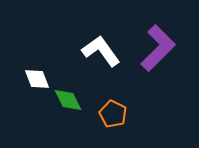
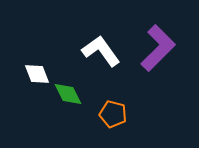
white diamond: moved 5 px up
green diamond: moved 6 px up
orange pentagon: rotated 12 degrees counterclockwise
